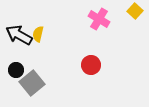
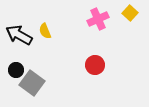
yellow square: moved 5 px left, 2 px down
pink cross: moved 1 px left; rotated 35 degrees clockwise
yellow semicircle: moved 7 px right, 3 px up; rotated 35 degrees counterclockwise
red circle: moved 4 px right
gray square: rotated 15 degrees counterclockwise
